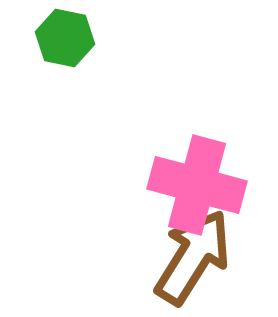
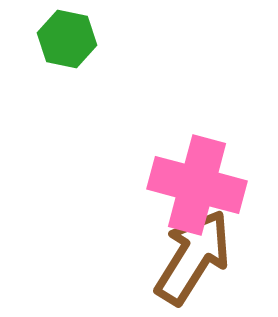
green hexagon: moved 2 px right, 1 px down
